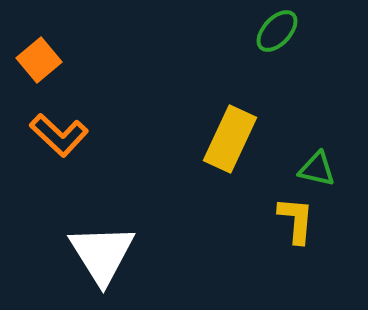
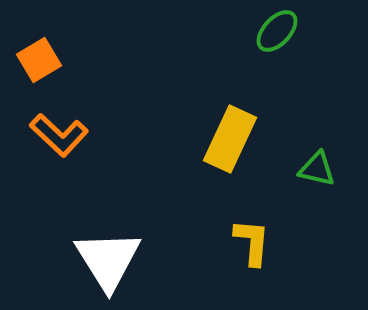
orange square: rotated 9 degrees clockwise
yellow L-shape: moved 44 px left, 22 px down
white triangle: moved 6 px right, 6 px down
